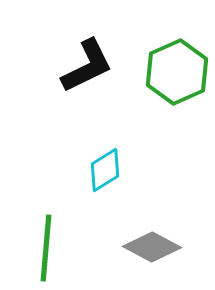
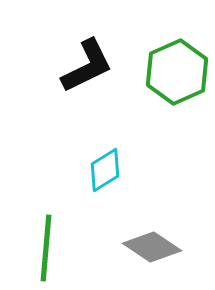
gray diamond: rotated 6 degrees clockwise
